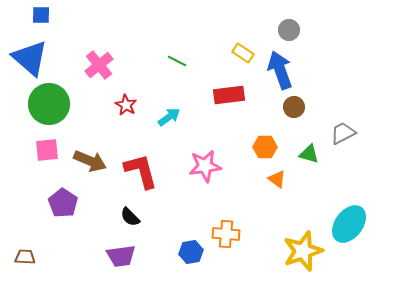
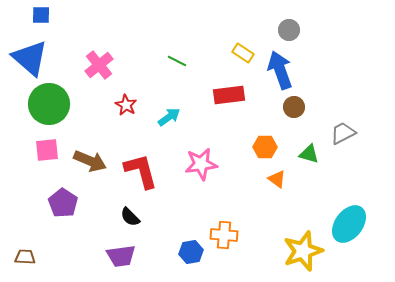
pink star: moved 4 px left, 2 px up
orange cross: moved 2 px left, 1 px down
